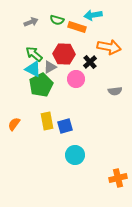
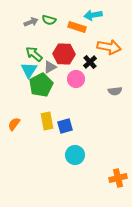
green semicircle: moved 8 px left
cyan triangle: moved 4 px left, 1 px down; rotated 36 degrees clockwise
